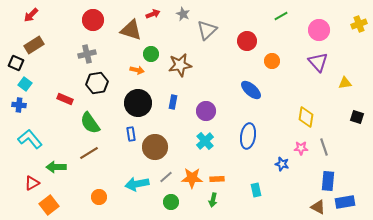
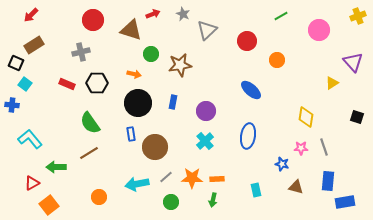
yellow cross at (359, 24): moved 1 px left, 8 px up
gray cross at (87, 54): moved 6 px left, 2 px up
orange circle at (272, 61): moved 5 px right, 1 px up
purple triangle at (318, 62): moved 35 px right
orange arrow at (137, 70): moved 3 px left, 4 px down
black hexagon at (97, 83): rotated 10 degrees clockwise
yellow triangle at (345, 83): moved 13 px left; rotated 24 degrees counterclockwise
red rectangle at (65, 99): moved 2 px right, 15 px up
blue cross at (19, 105): moved 7 px left
brown triangle at (318, 207): moved 22 px left, 20 px up; rotated 14 degrees counterclockwise
